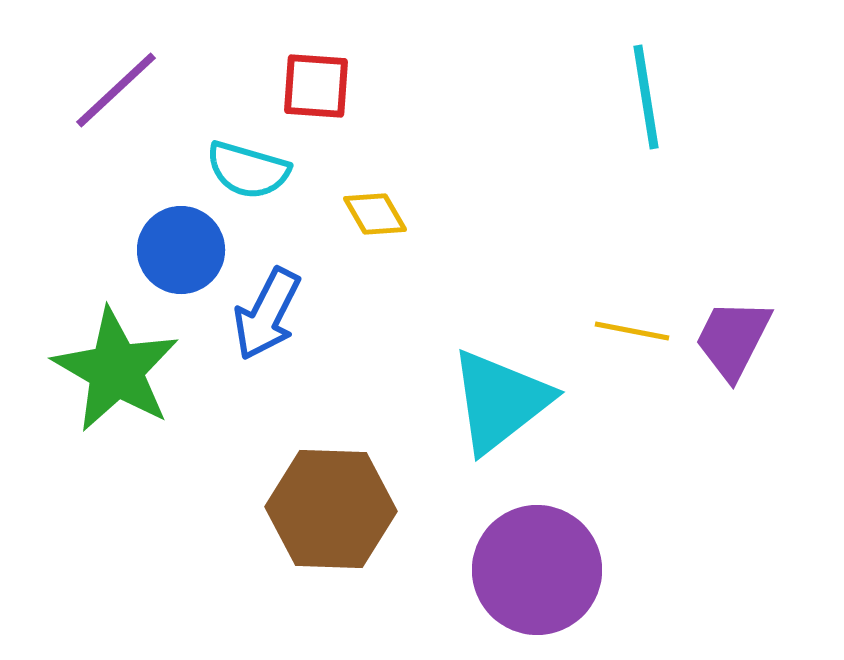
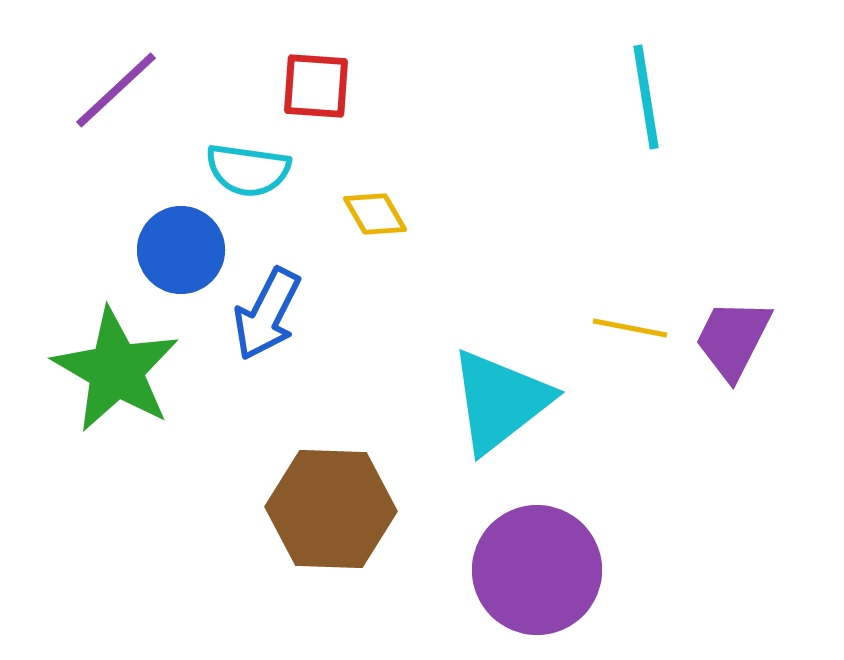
cyan semicircle: rotated 8 degrees counterclockwise
yellow line: moved 2 px left, 3 px up
